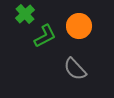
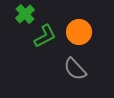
orange circle: moved 6 px down
